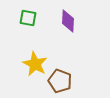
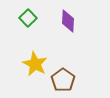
green square: rotated 36 degrees clockwise
brown pentagon: moved 3 px right, 1 px up; rotated 15 degrees clockwise
